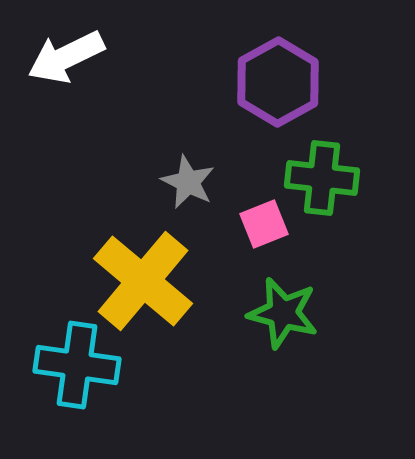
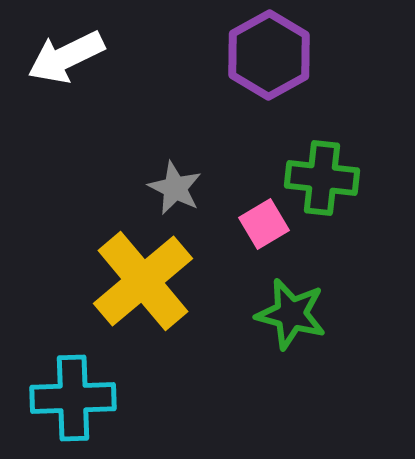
purple hexagon: moved 9 px left, 27 px up
gray star: moved 13 px left, 6 px down
pink square: rotated 9 degrees counterclockwise
yellow cross: rotated 10 degrees clockwise
green star: moved 8 px right, 1 px down
cyan cross: moved 4 px left, 33 px down; rotated 10 degrees counterclockwise
